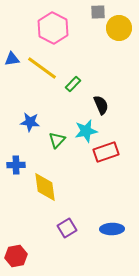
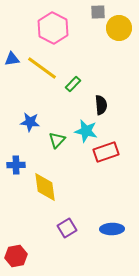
black semicircle: rotated 18 degrees clockwise
cyan star: rotated 25 degrees clockwise
